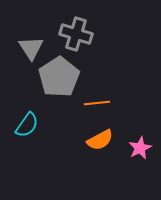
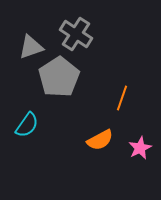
gray cross: rotated 16 degrees clockwise
gray triangle: moved 1 px up; rotated 44 degrees clockwise
orange line: moved 25 px right, 5 px up; rotated 65 degrees counterclockwise
